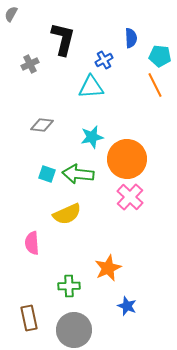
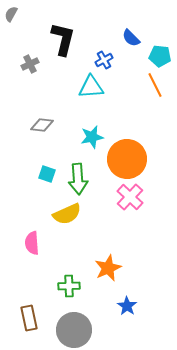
blue semicircle: rotated 138 degrees clockwise
green arrow: moved 5 px down; rotated 100 degrees counterclockwise
blue star: rotated 12 degrees clockwise
